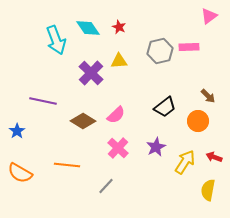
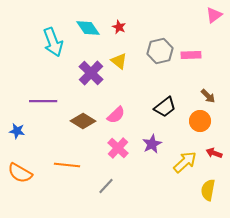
pink triangle: moved 5 px right, 1 px up
cyan arrow: moved 3 px left, 2 px down
pink rectangle: moved 2 px right, 8 px down
yellow triangle: rotated 42 degrees clockwise
purple line: rotated 12 degrees counterclockwise
orange circle: moved 2 px right
blue star: rotated 28 degrees counterclockwise
purple star: moved 4 px left, 3 px up
red arrow: moved 4 px up
yellow arrow: rotated 15 degrees clockwise
